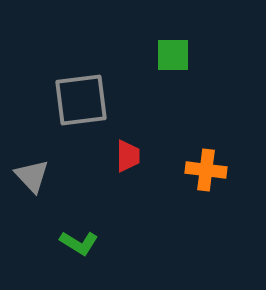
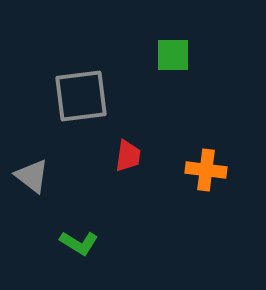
gray square: moved 4 px up
red trapezoid: rotated 8 degrees clockwise
gray triangle: rotated 9 degrees counterclockwise
